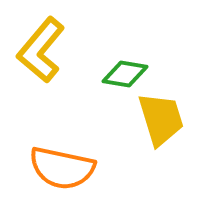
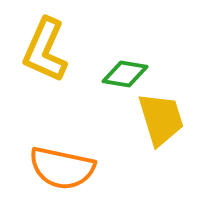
yellow L-shape: moved 4 px right; rotated 16 degrees counterclockwise
